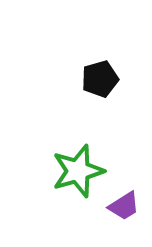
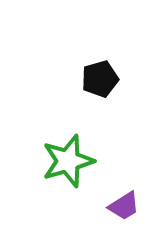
green star: moved 10 px left, 10 px up
